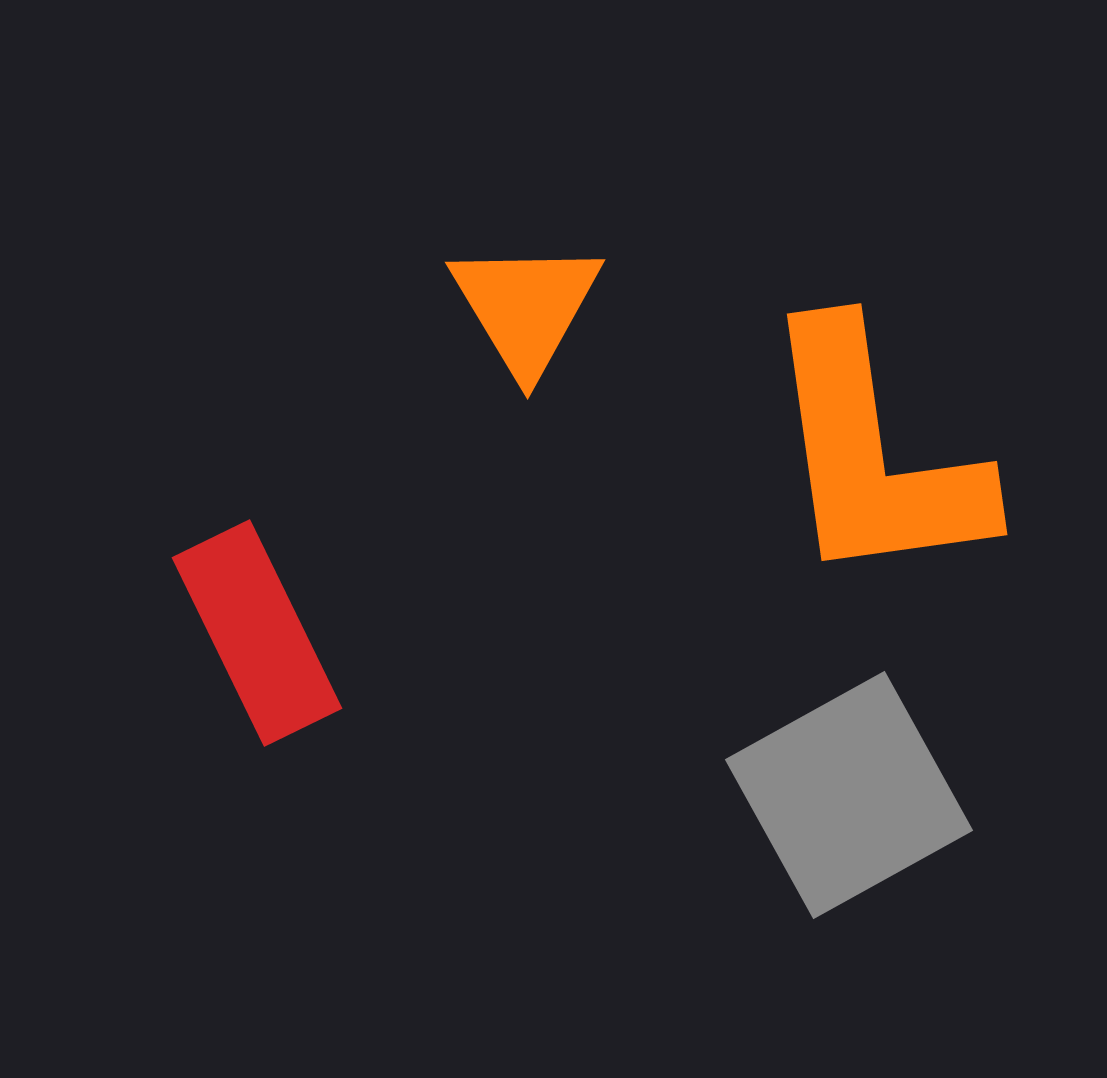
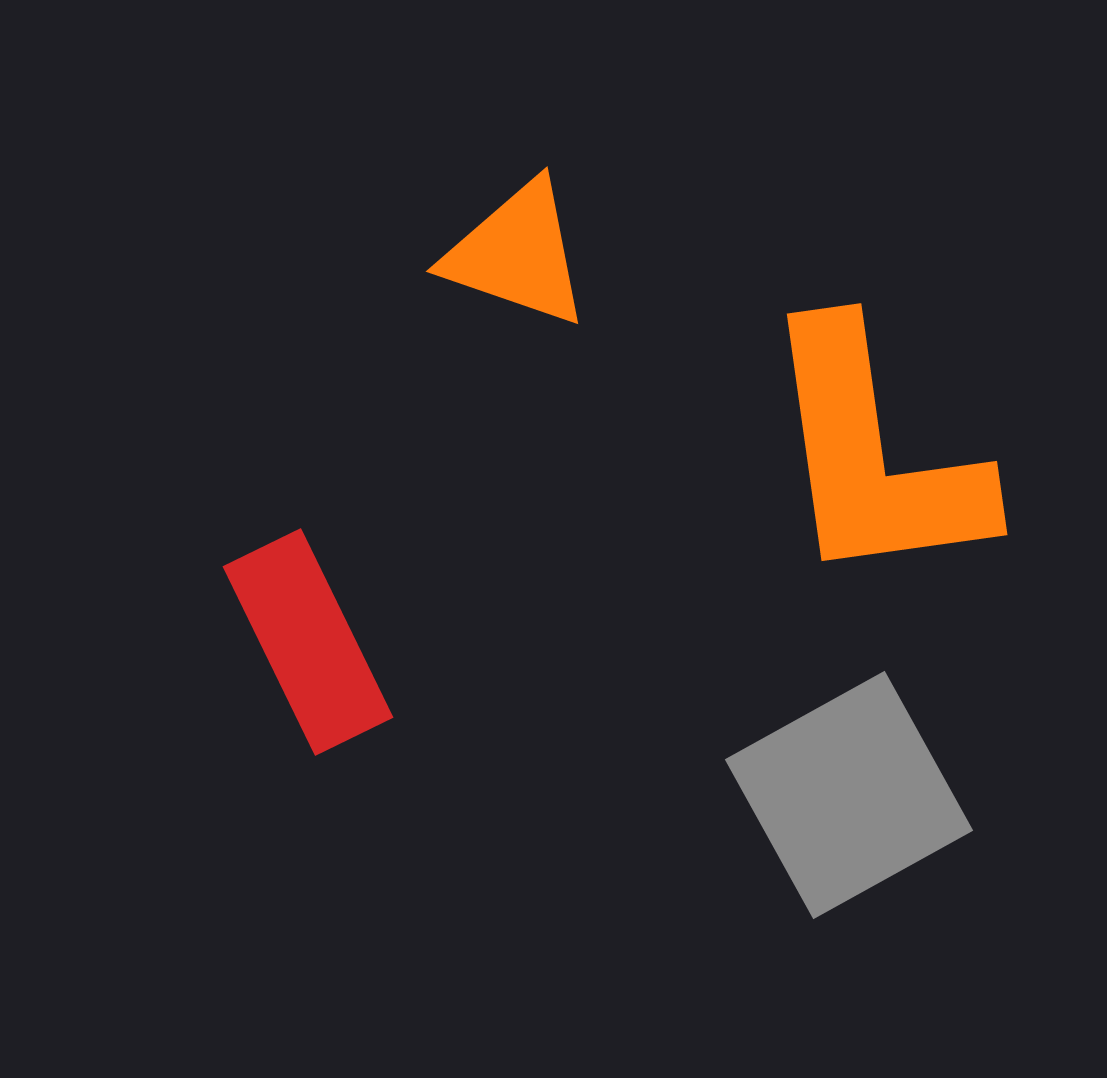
orange triangle: moved 9 px left, 53 px up; rotated 40 degrees counterclockwise
red rectangle: moved 51 px right, 9 px down
